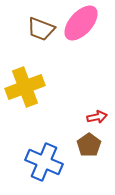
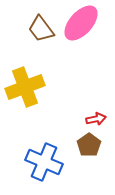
brown trapezoid: rotated 32 degrees clockwise
red arrow: moved 1 px left, 2 px down
